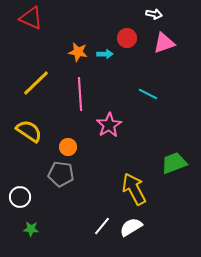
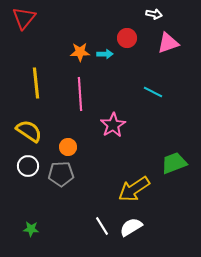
red triangle: moved 7 px left; rotated 45 degrees clockwise
pink triangle: moved 4 px right
orange star: moved 2 px right; rotated 12 degrees counterclockwise
yellow line: rotated 52 degrees counterclockwise
cyan line: moved 5 px right, 2 px up
pink star: moved 4 px right
gray pentagon: rotated 10 degrees counterclockwise
yellow arrow: rotated 96 degrees counterclockwise
white circle: moved 8 px right, 31 px up
white line: rotated 72 degrees counterclockwise
